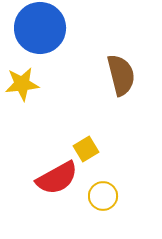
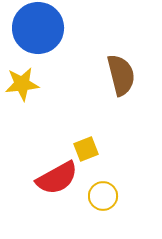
blue circle: moved 2 px left
yellow square: rotated 10 degrees clockwise
